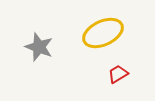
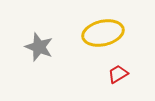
yellow ellipse: rotated 12 degrees clockwise
